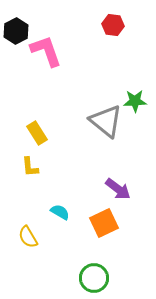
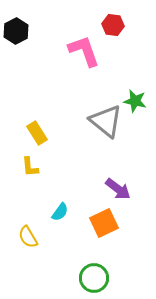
pink L-shape: moved 38 px right
green star: rotated 15 degrees clockwise
cyan semicircle: rotated 96 degrees clockwise
